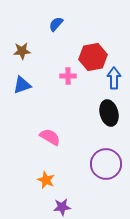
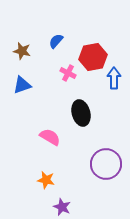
blue semicircle: moved 17 px down
brown star: rotated 18 degrees clockwise
pink cross: moved 3 px up; rotated 28 degrees clockwise
black ellipse: moved 28 px left
orange star: rotated 12 degrees counterclockwise
purple star: rotated 30 degrees clockwise
